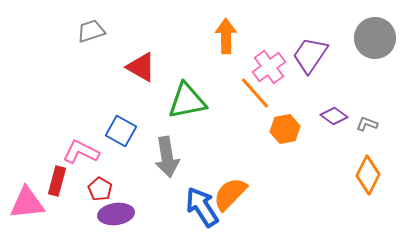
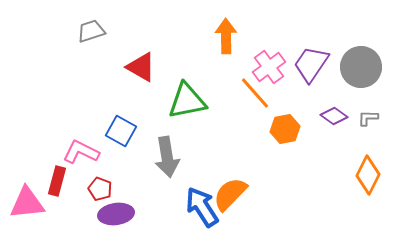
gray circle: moved 14 px left, 29 px down
purple trapezoid: moved 1 px right, 9 px down
gray L-shape: moved 1 px right, 6 px up; rotated 20 degrees counterclockwise
red pentagon: rotated 10 degrees counterclockwise
